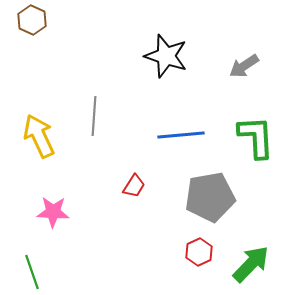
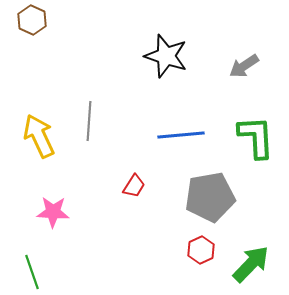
gray line: moved 5 px left, 5 px down
red hexagon: moved 2 px right, 2 px up
